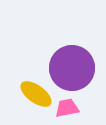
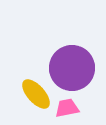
yellow ellipse: rotated 12 degrees clockwise
